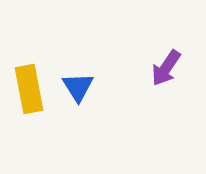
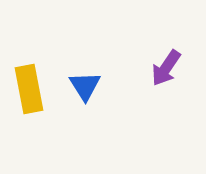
blue triangle: moved 7 px right, 1 px up
